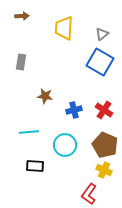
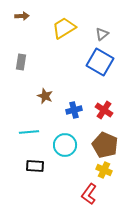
yellow trapezoid: rotated 55 degrees clockwise
brown star: rotated 14 degrees clockwise
